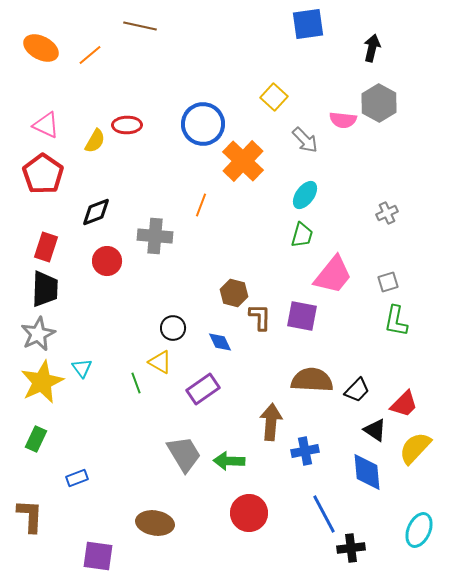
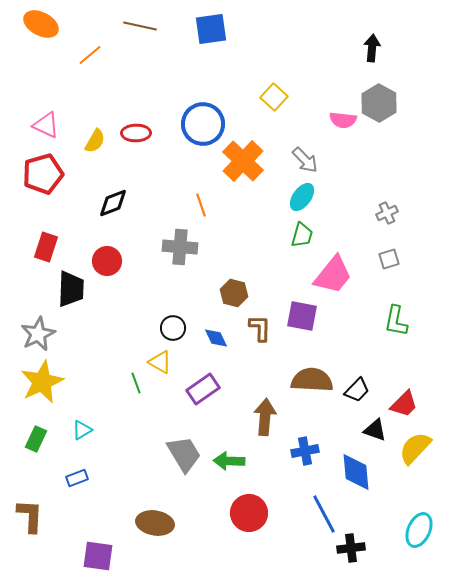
blue square at (308, 24): moved 97 px left, 5 px down
orange ellipse at (41, 48): moved 24 px up
black arrow at (372, 48): rotated 8 degrees counterclockwise
red ellipse at (127, 125): moved 9 px right, 8 px down
gray arrow at (305, 140): moved 20 px down
red pentagon at (43, 174): rotated 21 degrees clockwise
cyan ellipse at (305, 195): moved 3 px left, 2 px down
orange line at (201, 205): rotated 40 degrees counterclockwise
black diamond at (96, 212): moved 17 px right, 9 px up
gray cross at (155, 236): moved 25 px right, 11 px down
gray square at (388, 282): moved 1 px right, 23 px up
black trapezoid at (45, 289): moved 26 px right
brown L-shape at (260, 317): moved 11 px down
blue diamond at (220, 342): moved 4 px left, 4 px up
cyan triangle at (82, 368): moved 62 px down; rotated 35 degrees clockwise
brown arrow at (271, 422): moved 6 px left, 5 px up
black triangle at (375, 430): rotated 15 degrees counterclockwise
blue diamond at (367, 472): moved 11 px left
